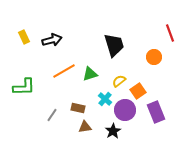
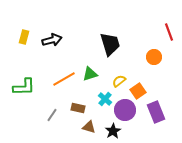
red line: moved 1 px left, 1 px up
yellow rectangle: rotated 40 degrees clockwise
black trapezoid: moved 4 px left, 1 px up
orange line: moved 8 px down
brown triangle: moved 4 px right; rotated 24 degrees clockwise
